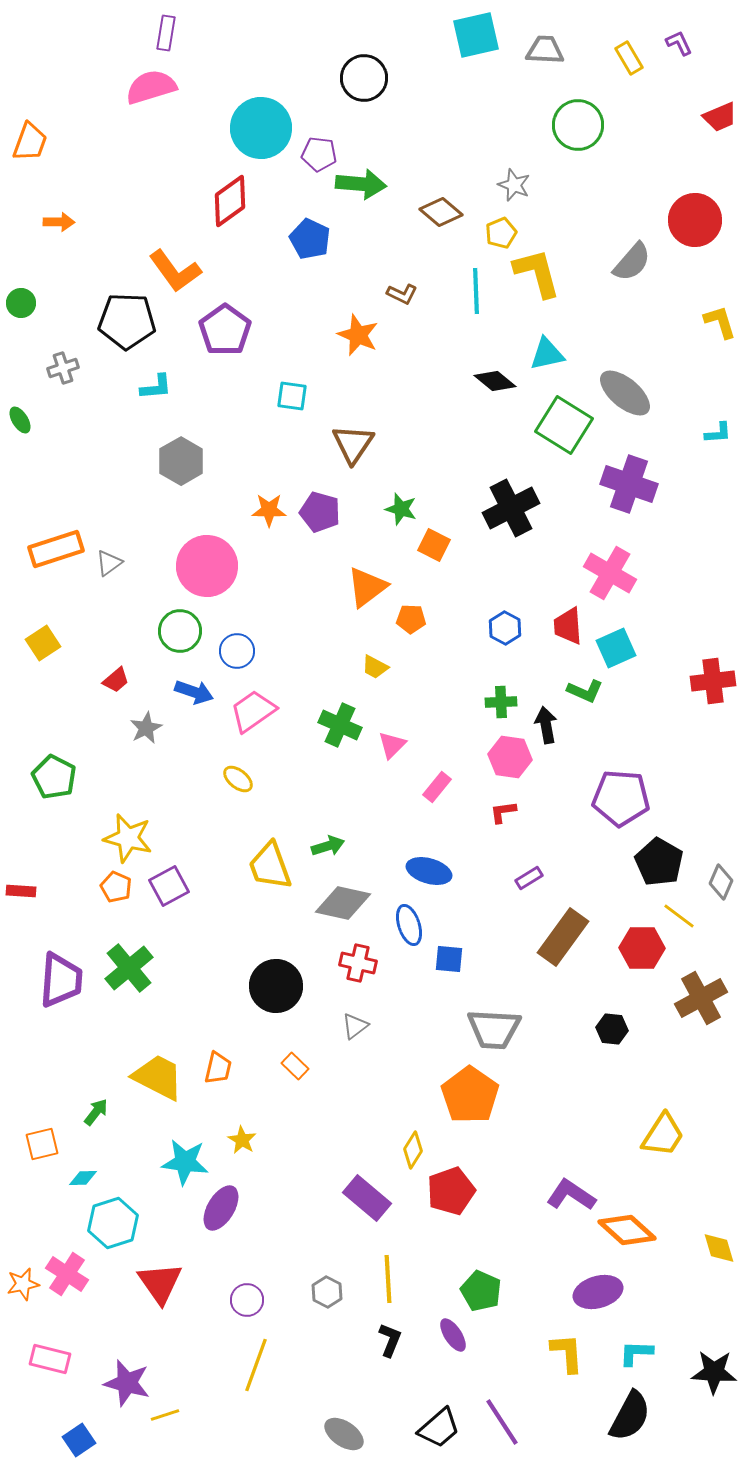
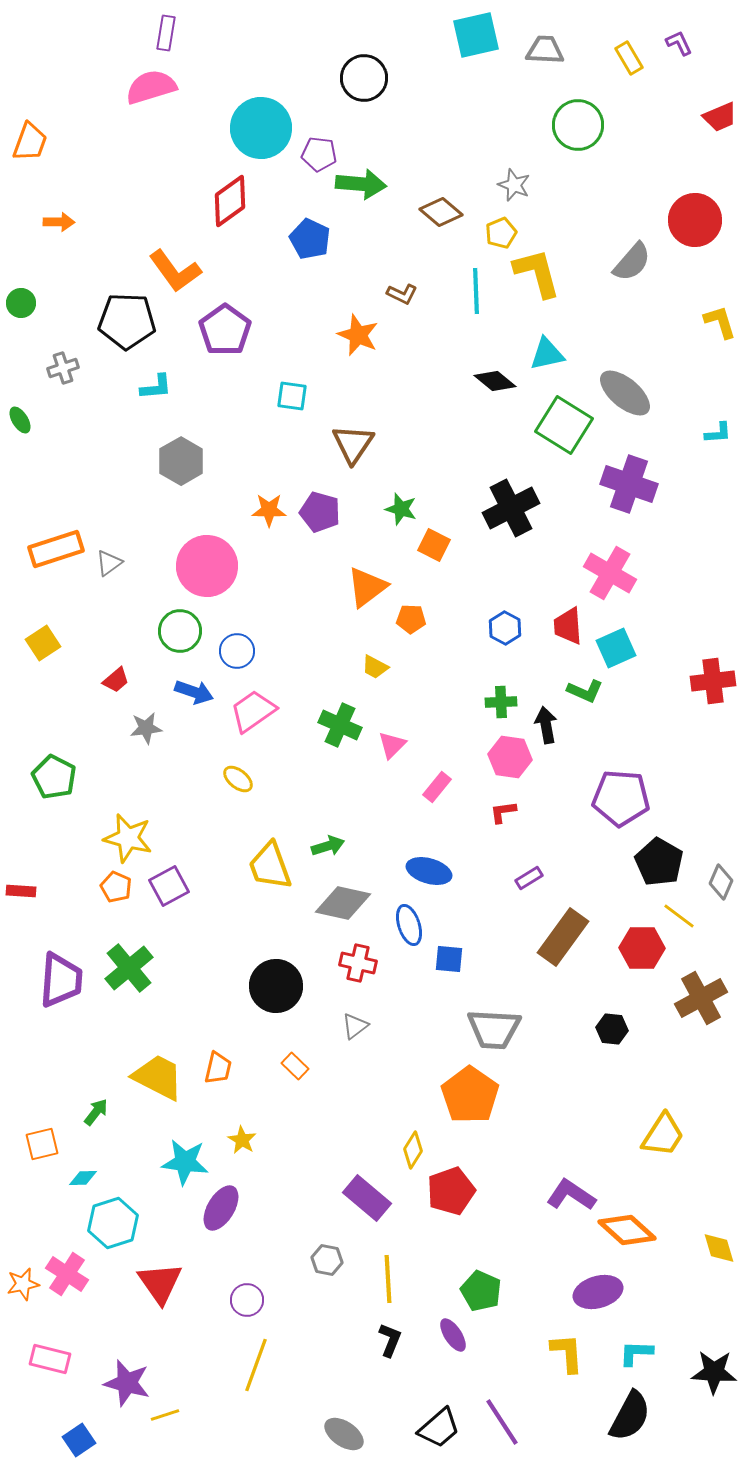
gray star at (146, 728): rotated 20 degrees clockwise
gray hexagon at (327, 1292): moved 32 px up; rotated 16 degrees counterclockwise
